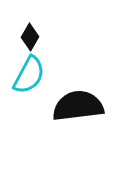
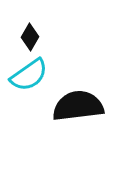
cyan semicircle: rotated 27 degrees clockwise
